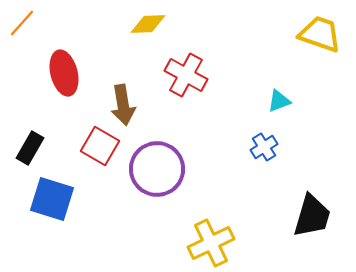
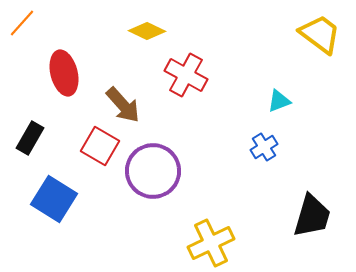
yellow diamond: moved 1 px left, 7 px down; rotated 27 degrees clockwise
yellow trapezoid: rotated 18 degrees clockwise
brown arrow: rotated 33 degrees counterclockwise
black rectangle: moved 10 px up
purple circle: moved 4 px left, 2 px down
blue square: moved 2 px right; rotated 15 degrees clockwise
